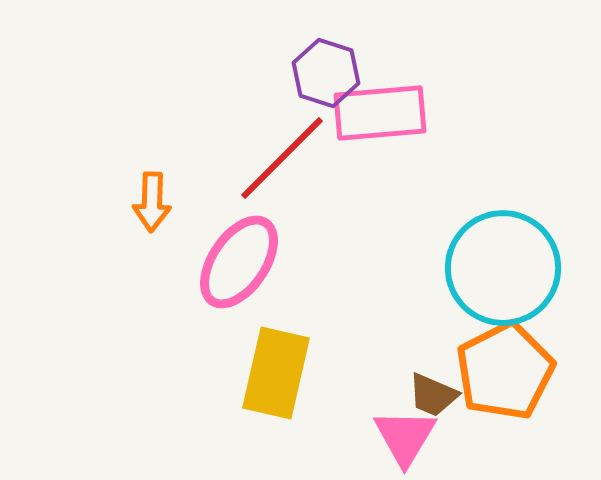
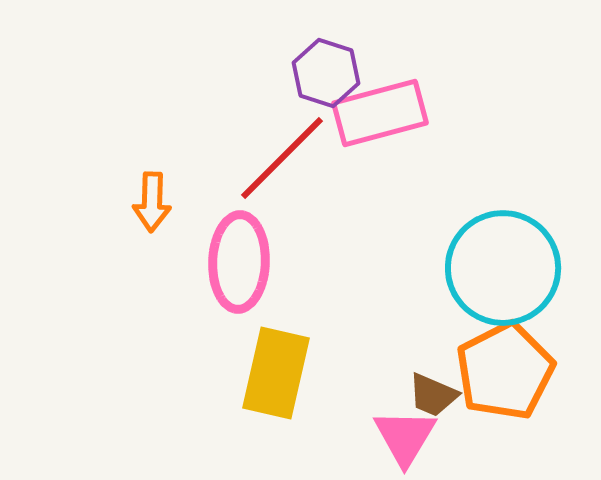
pink rectangle: rotated 10 degrees counterclockwise
pink ellipse: rotated 32 degrees counterclockwise
